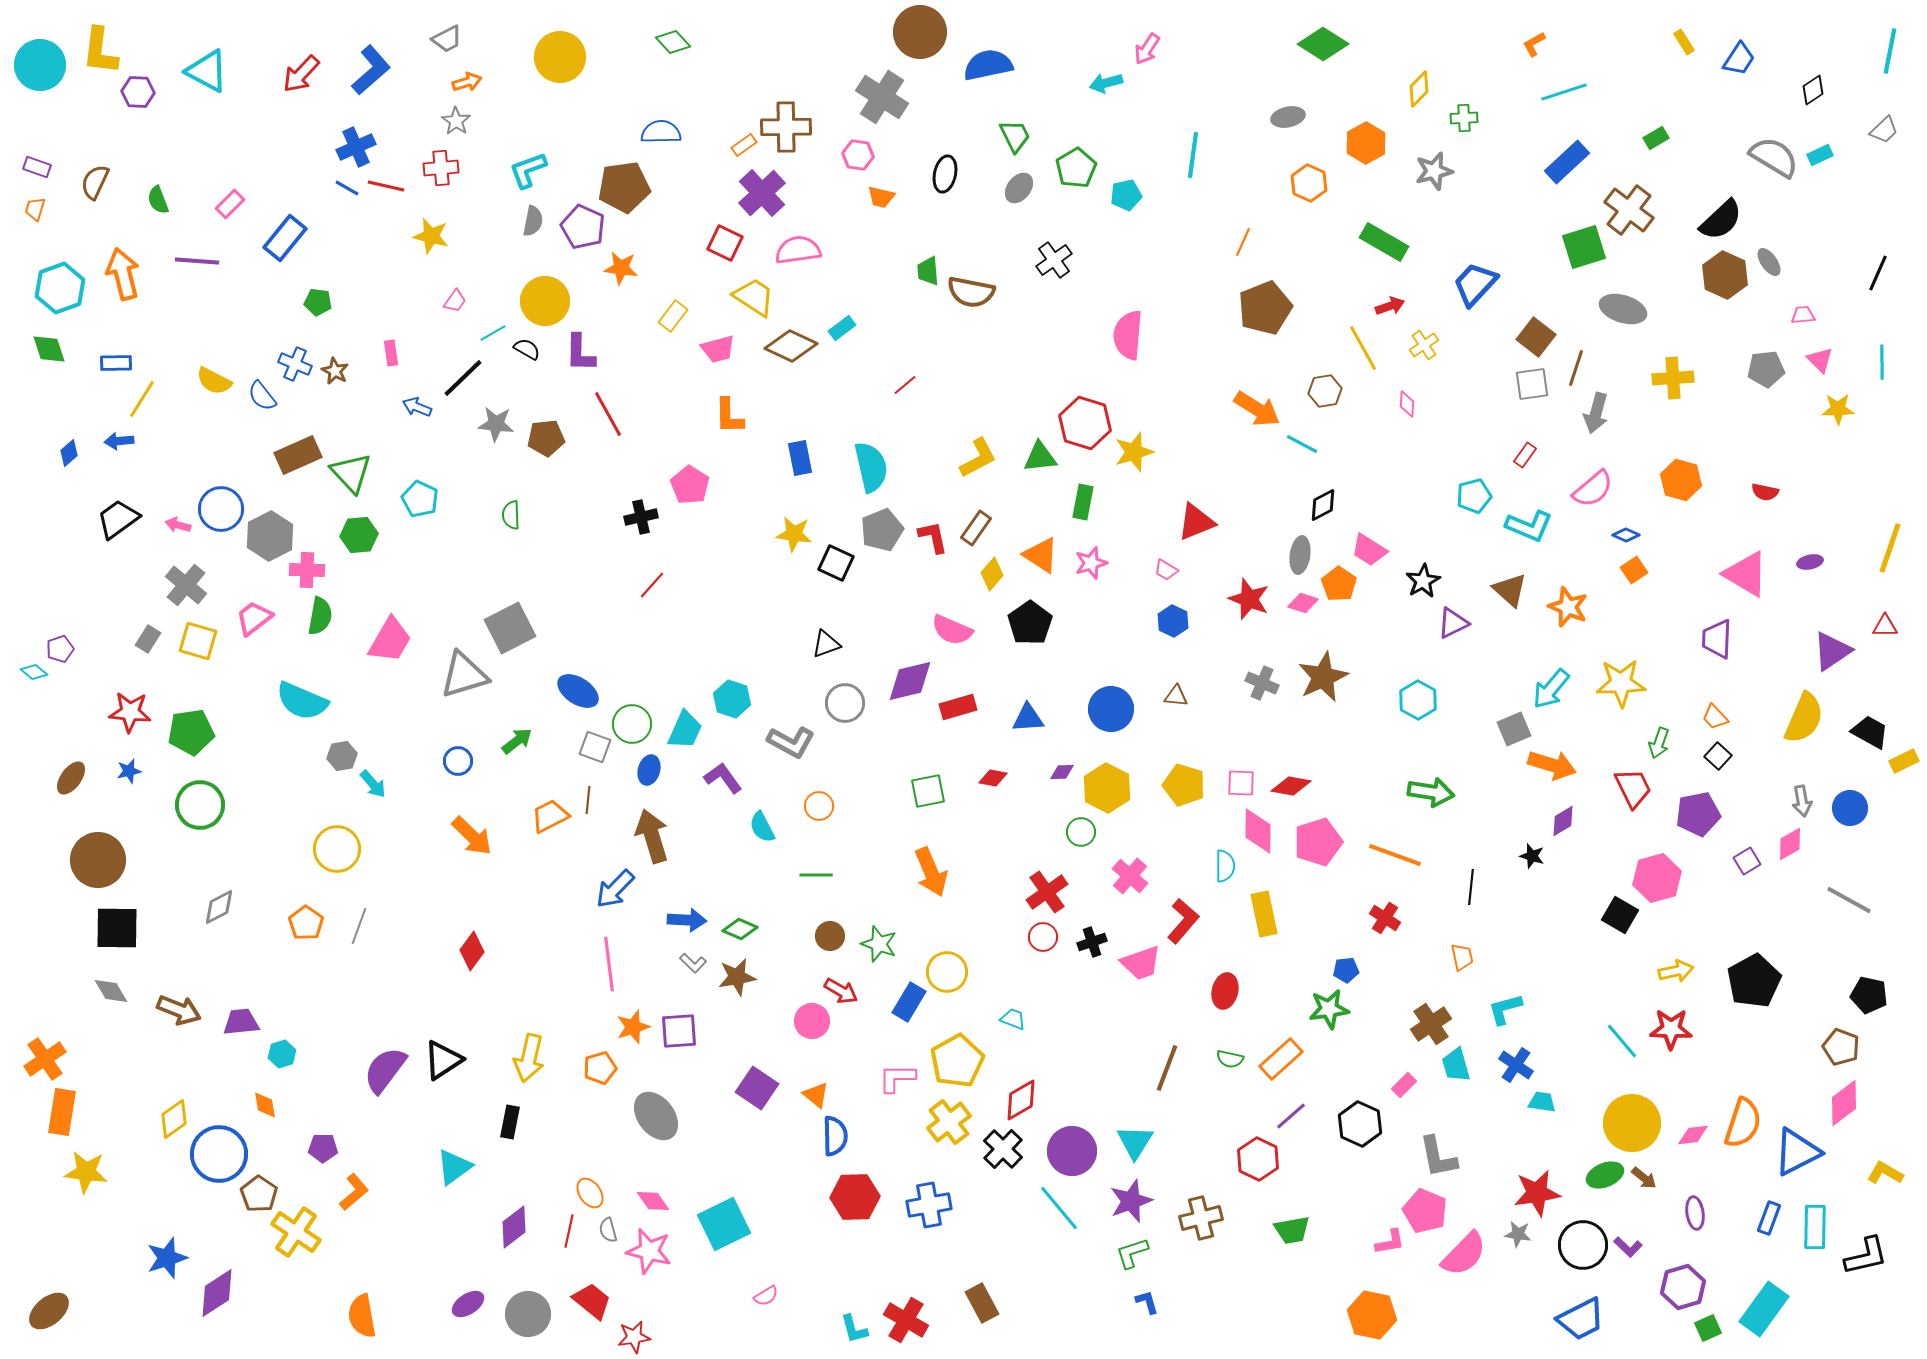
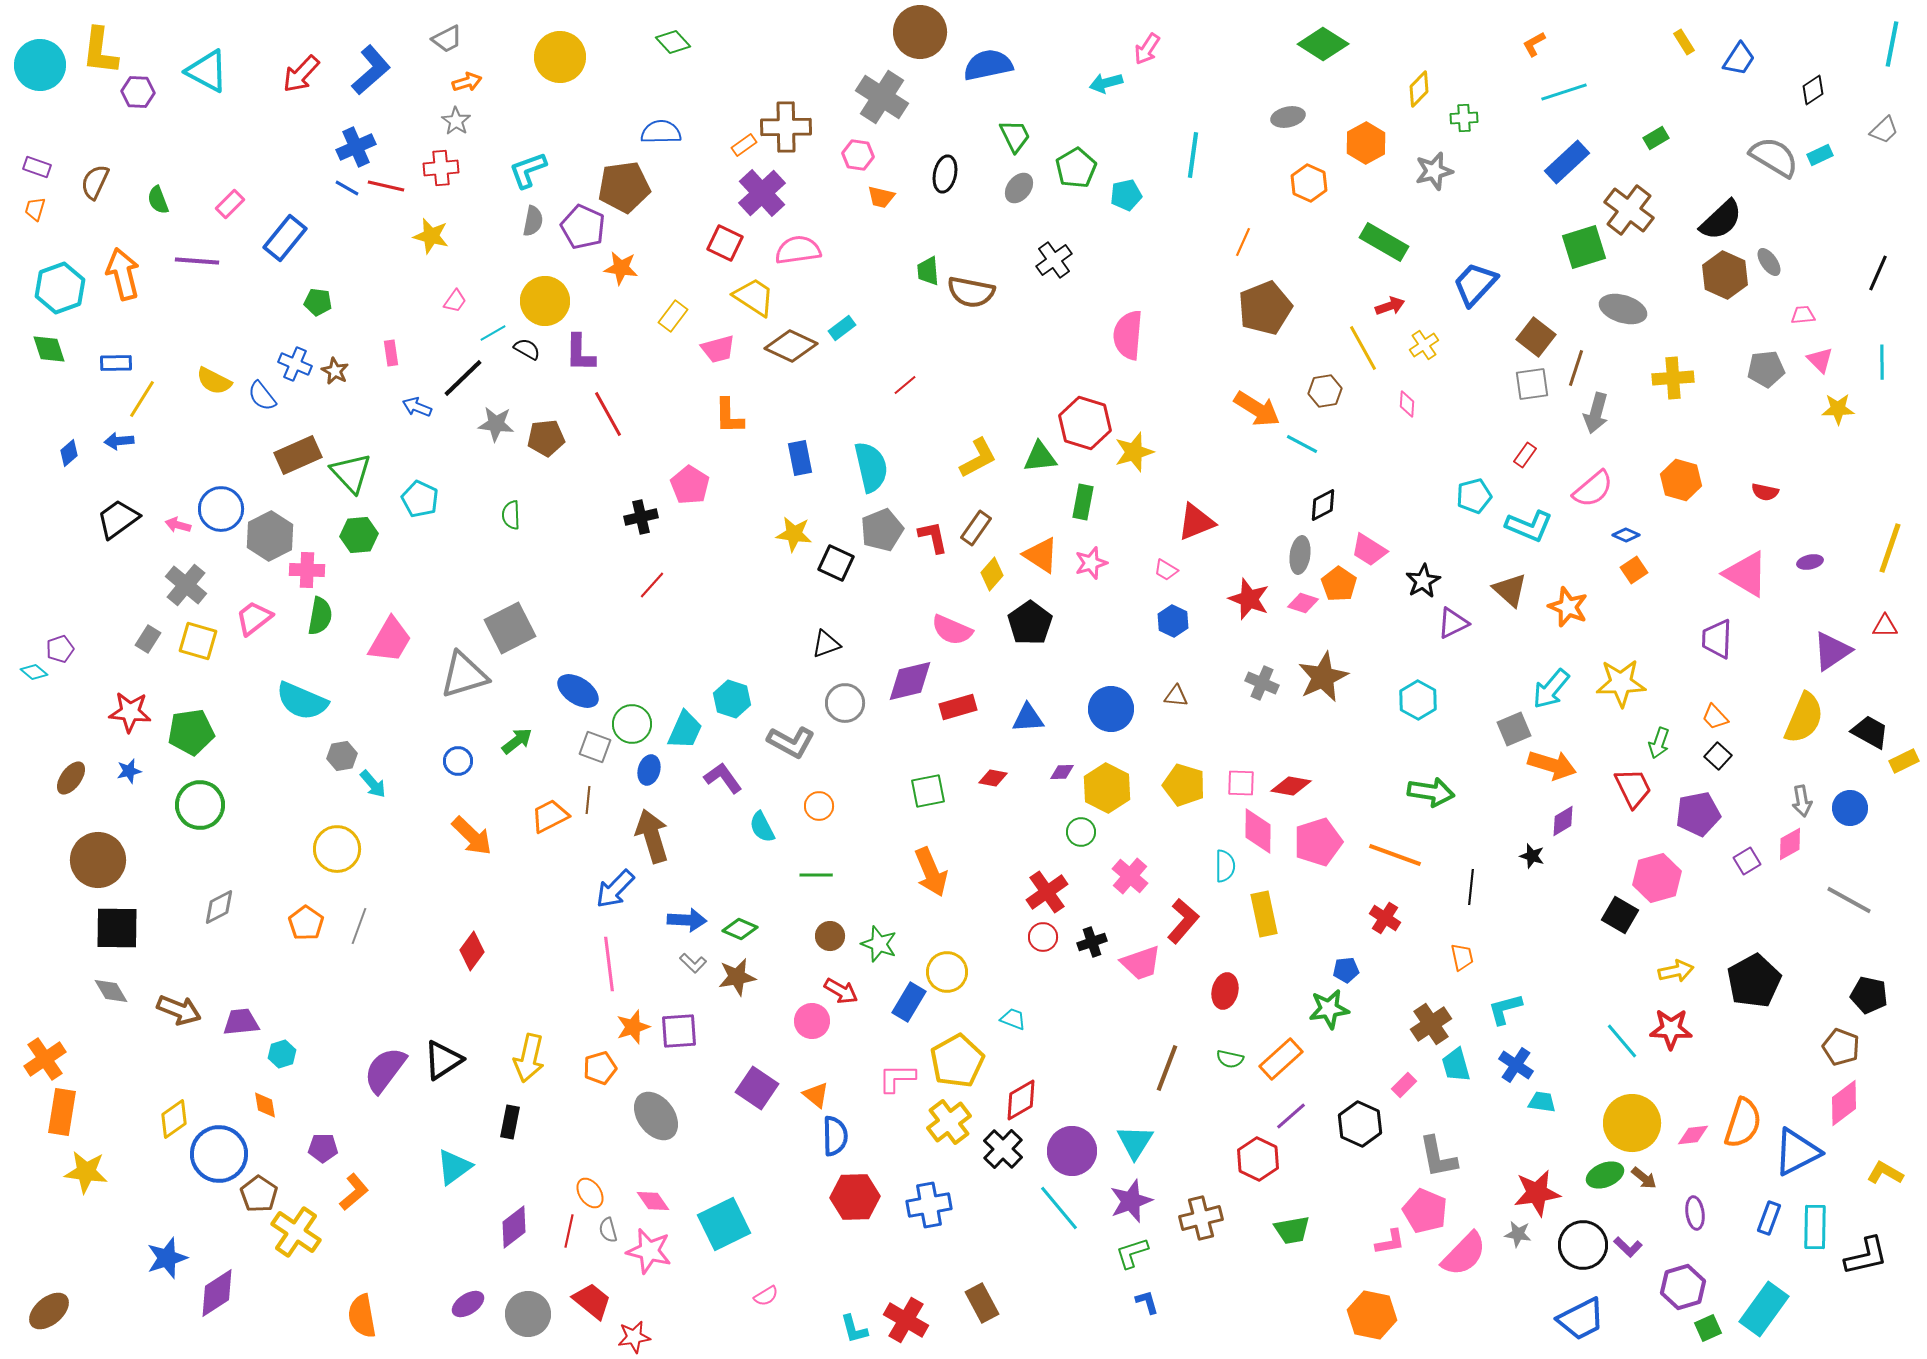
cyan line at (1890, 51): moved 2 px right, 7 px up
